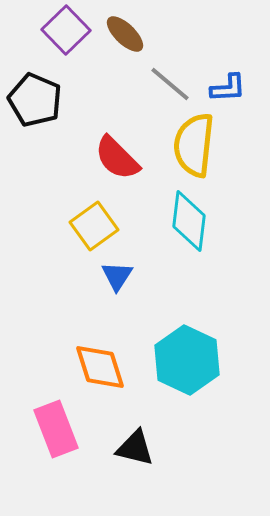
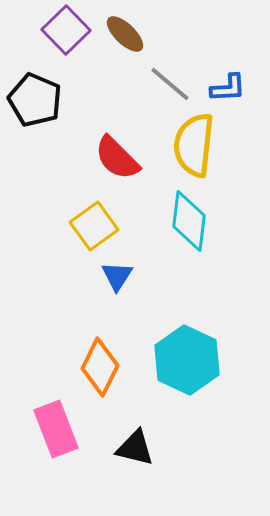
orange diamond: rotated 44 degrees clockwise
